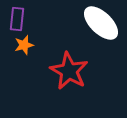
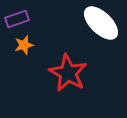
purple rectangle: rotated 65 degrees clockwise
red star: moved 1 px left, 2 px down
